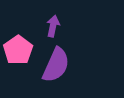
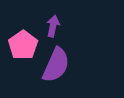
pink pentagon: moved 5 px right, 5 px up
